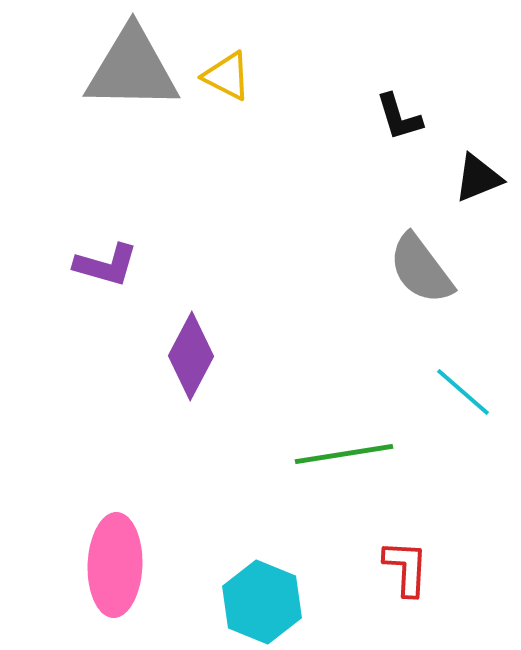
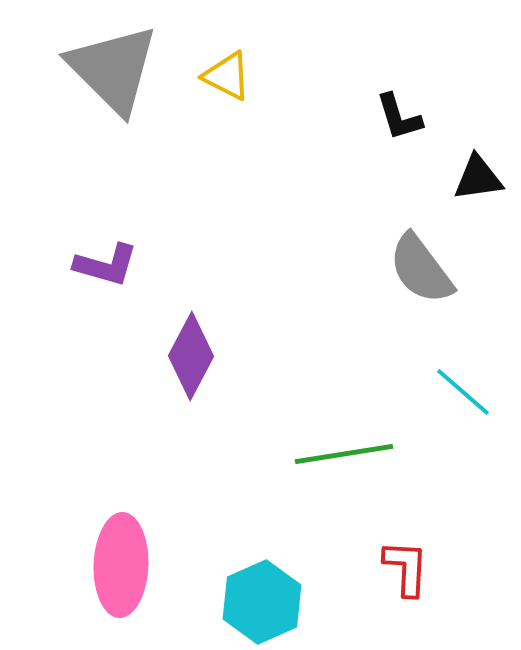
gray triangle: moved 19 px left; rotated 44 degrees clockwise
black triangle: rotated 14 degrees clockwise
pink ellipse: moved 6 px right
cyan hexagon: rotated 14 degrees clockwise
